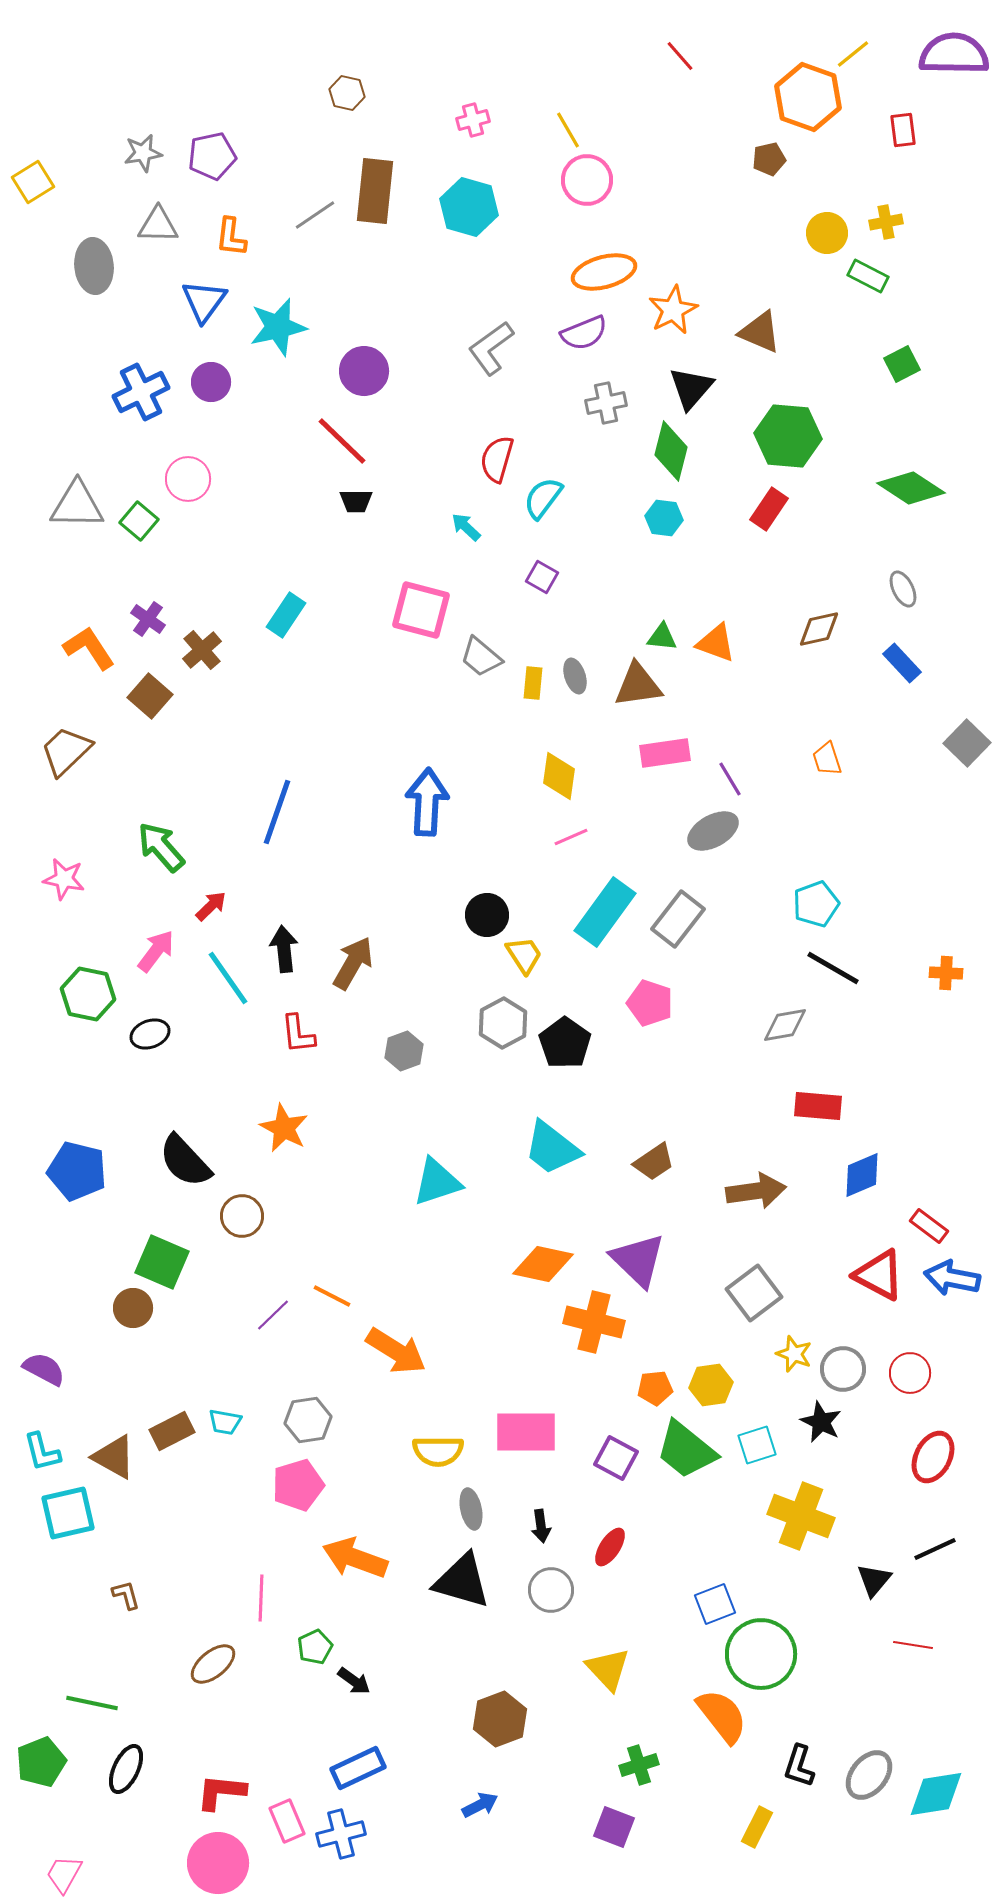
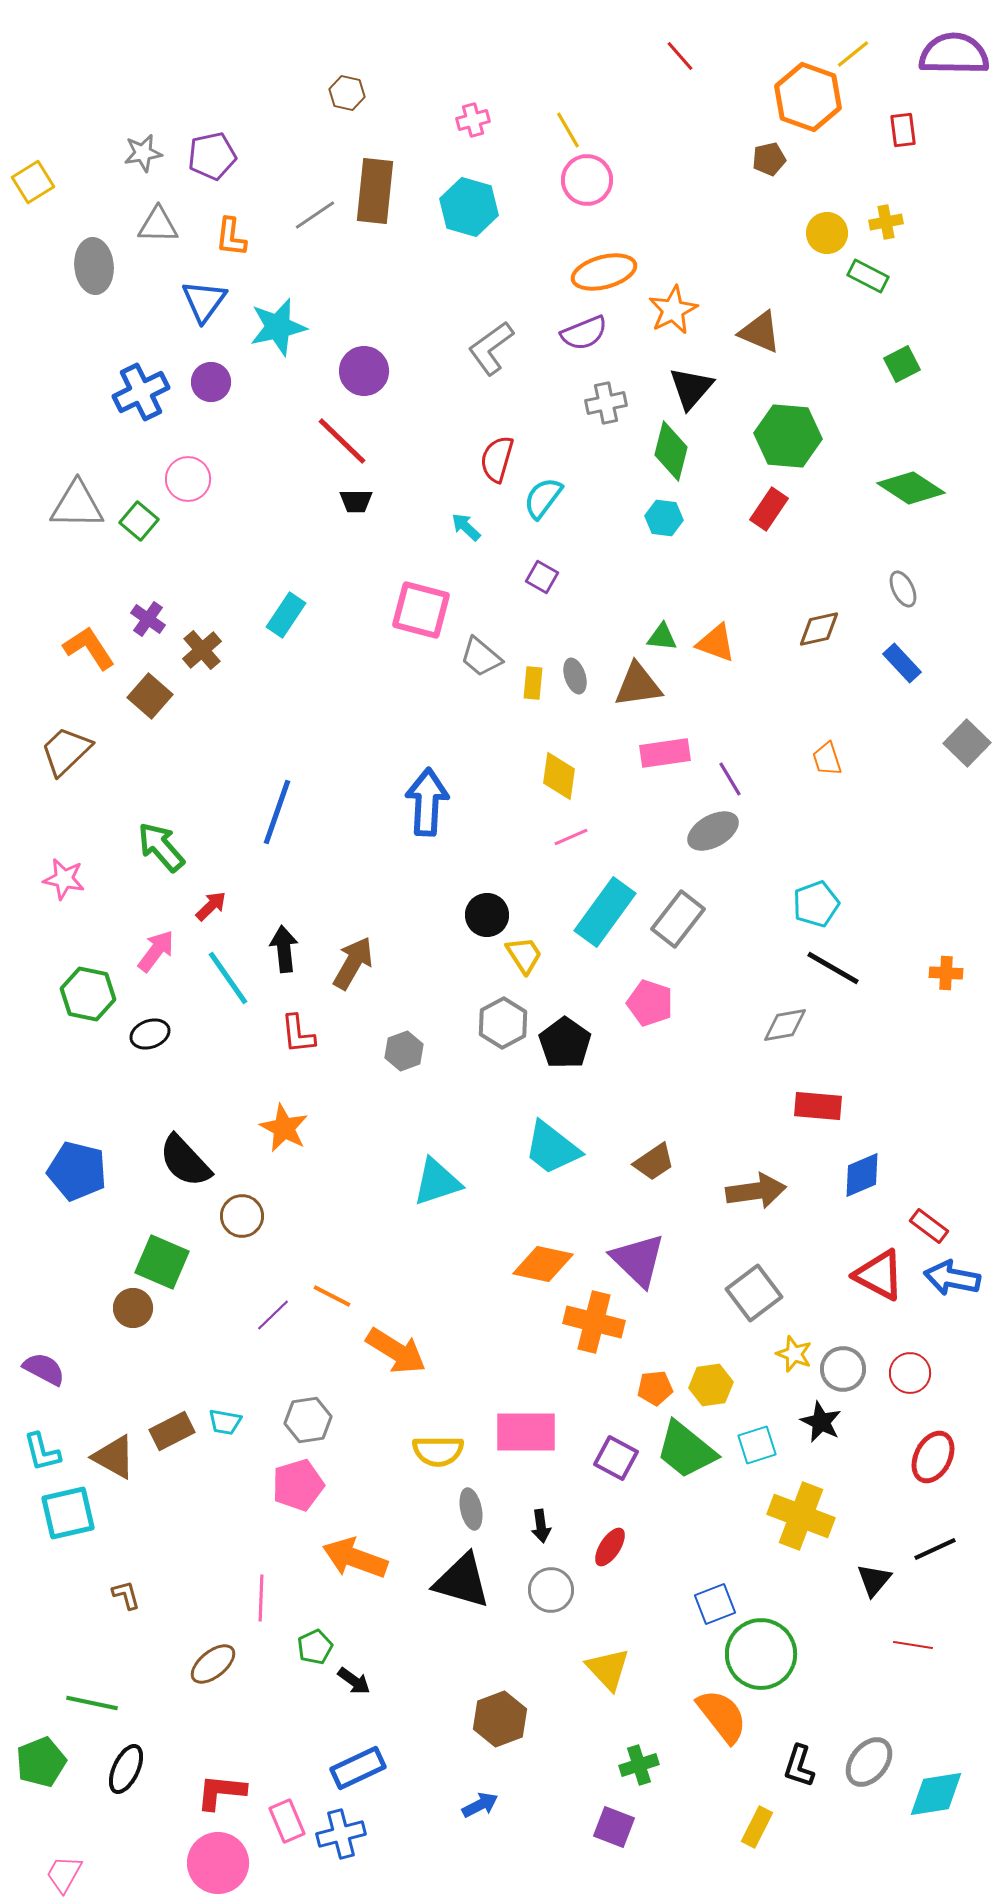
gray ellipse at (869, 1775): moved 13 px up
